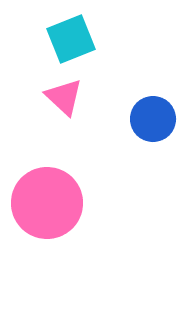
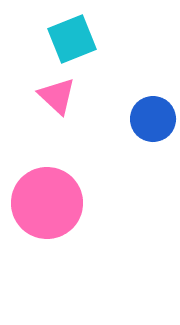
cyan square: moved 1 px right
pink triangle: moved 7 px left, 1 px up
